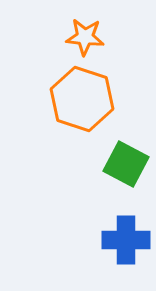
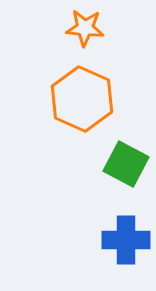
orange star: moved 9 px up
orange hexagon: rotated 6 degrees clockwise
